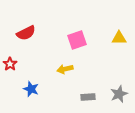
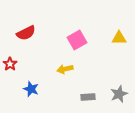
pink square: rotated 12 degrees counterclockwise
